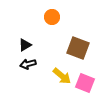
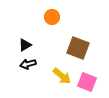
pink square: moved 2 px right, 1 px up
